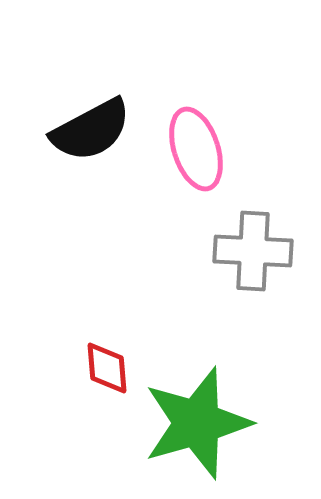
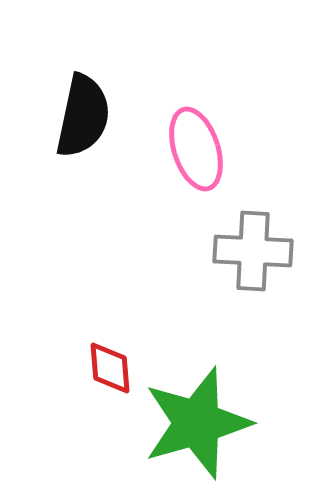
black semicircle: moved 8 px left, 14 px up; rotated 50 degrees counterclockwise
red diamond: moved 3 px right
